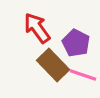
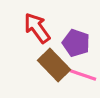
purple pentagon: rotated 8 degrees counterclockwise
brown rectangle: moved 1 px right
